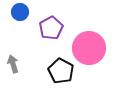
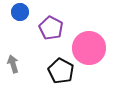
purple pentagon: rotated 15 degrees counterclockwise
